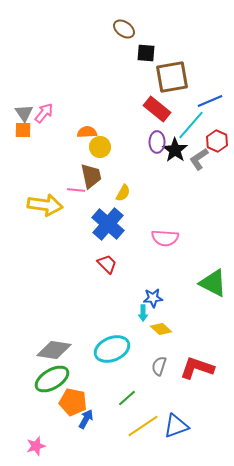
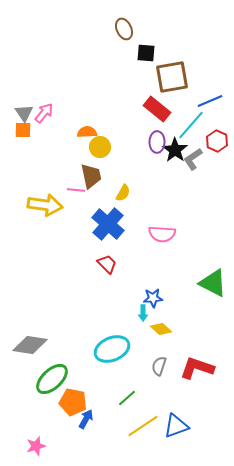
brown ellipse: rotated 30 degrees clockwise
gray L-shape: moved 6 px left
pink semicircle: moved 3 px left, 4 px up
gray diamond: moved 24 px left, 5 px up
green ellipse: rotated 12 degrees counterclockwise
